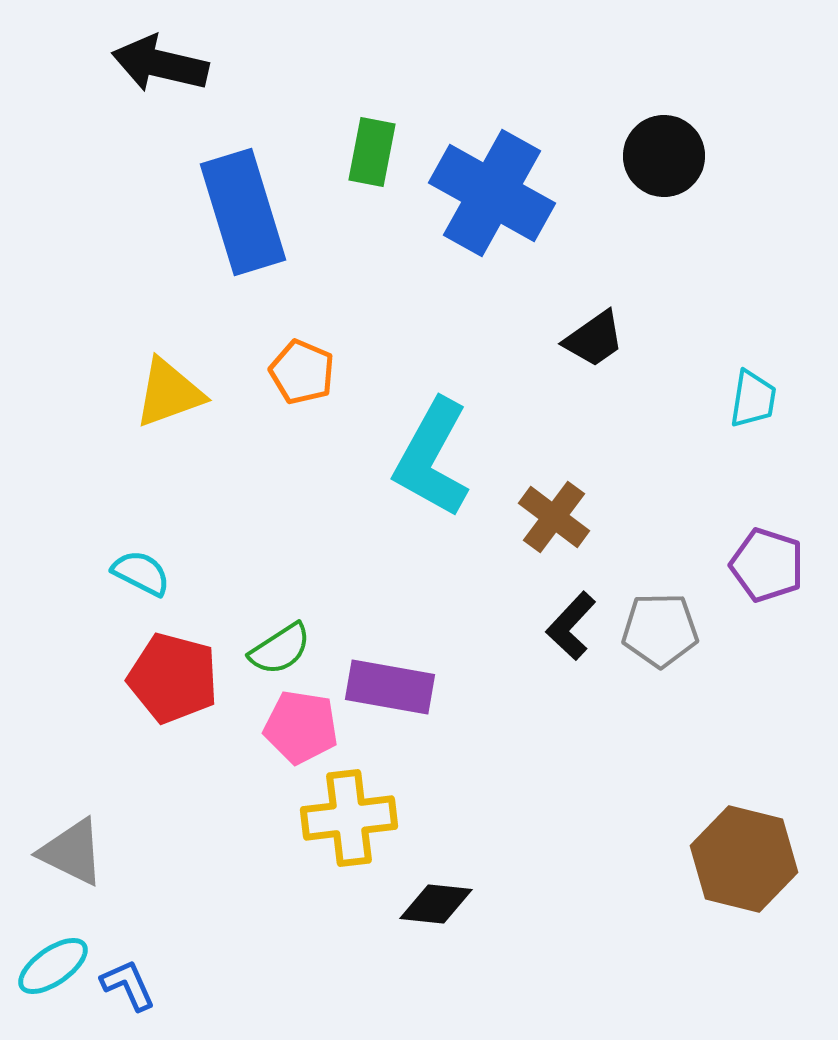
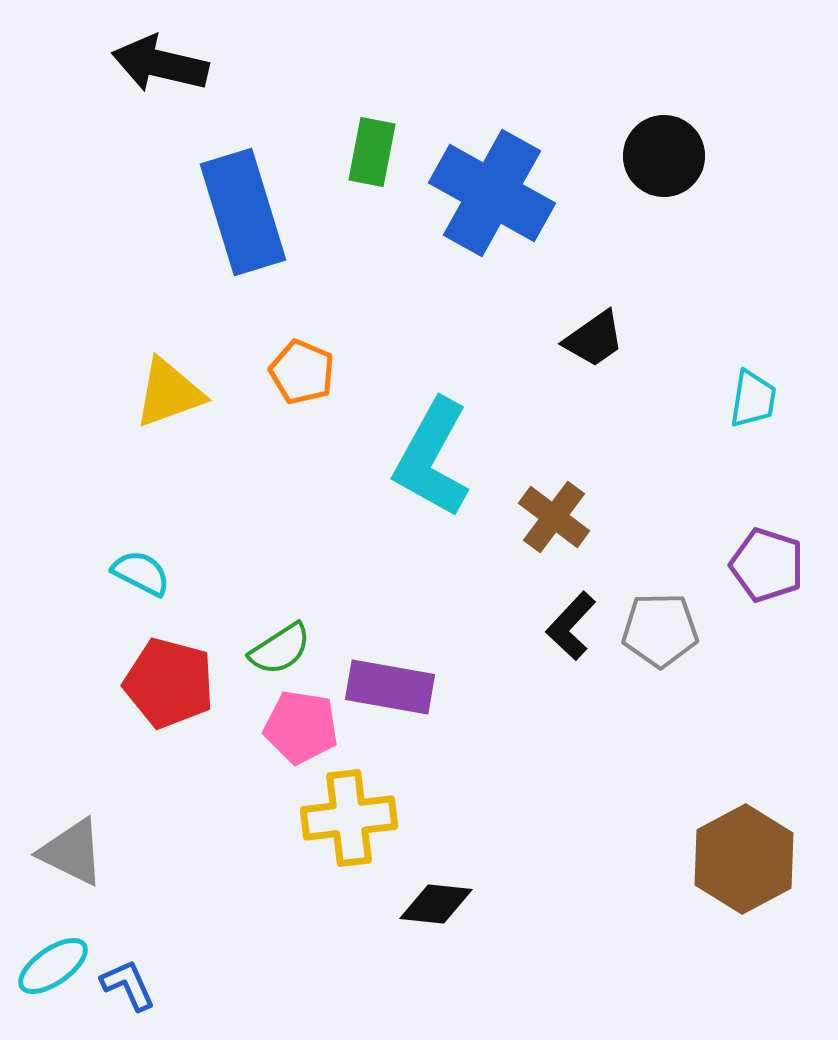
red pentagon: moved 4 px left, 5 px down
brown hexagon: rotated 18 degrees clockwise
